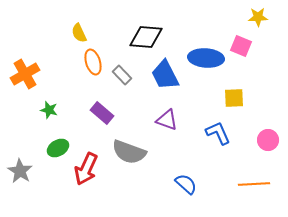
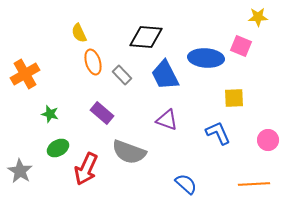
green star: moved 1 px right, 4 px down
